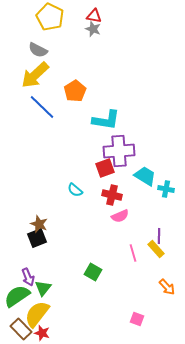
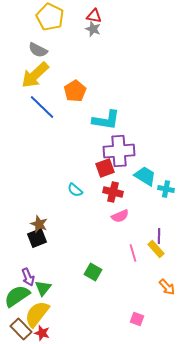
red cross: moved 1 px right, 3 px up
